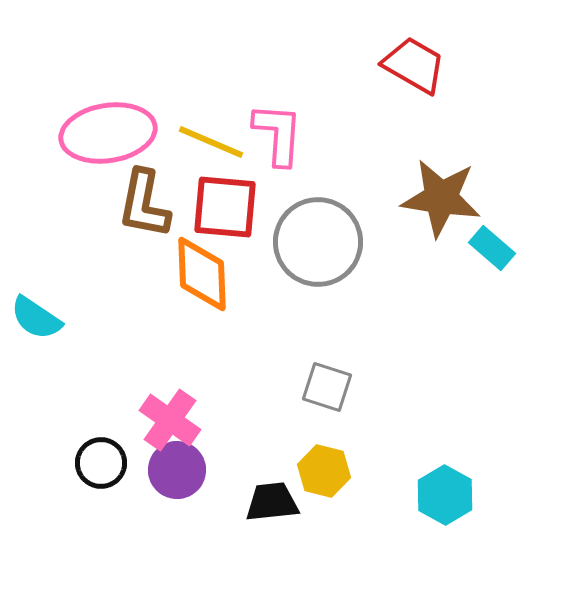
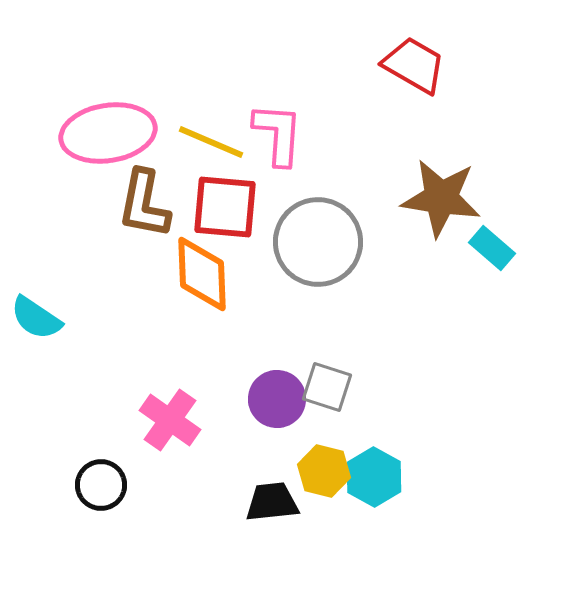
black circle: moved 22 px down
purple circle: moved 100 px right, 71 px up
cyan hexagon: moved 71 px left, 18 px up
